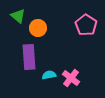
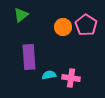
green triangle: moved 3 px right, 1 px up; rotated 42 degrees clockwise
orange circle: moved 25 px right, 1 px up
pink cross: rotated 30 degrees counterclockwise
